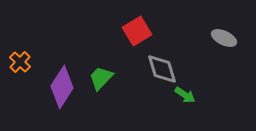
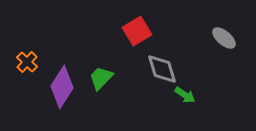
gray ellipse: rotated 15 degrees clockwise
orange cross: moved 7 px right
